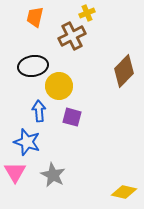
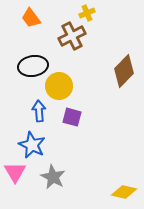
orange trapezoid: moved 4 px left, 1 px down; rotated 50 degrees counterclockwise
blue star: moved 5 px right, 3 px down; rotated 8 degrees clockwise
gray star: moved 2 px down
